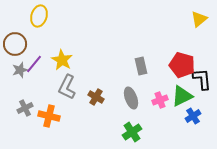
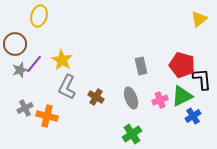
orange cross: moved 2 px left
green cross: moved 2 px down
